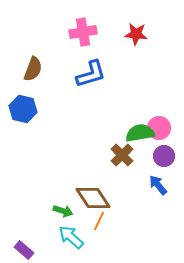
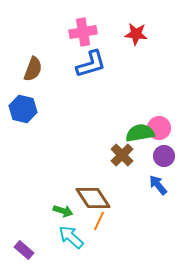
blue L-shape: moved 10 px up
